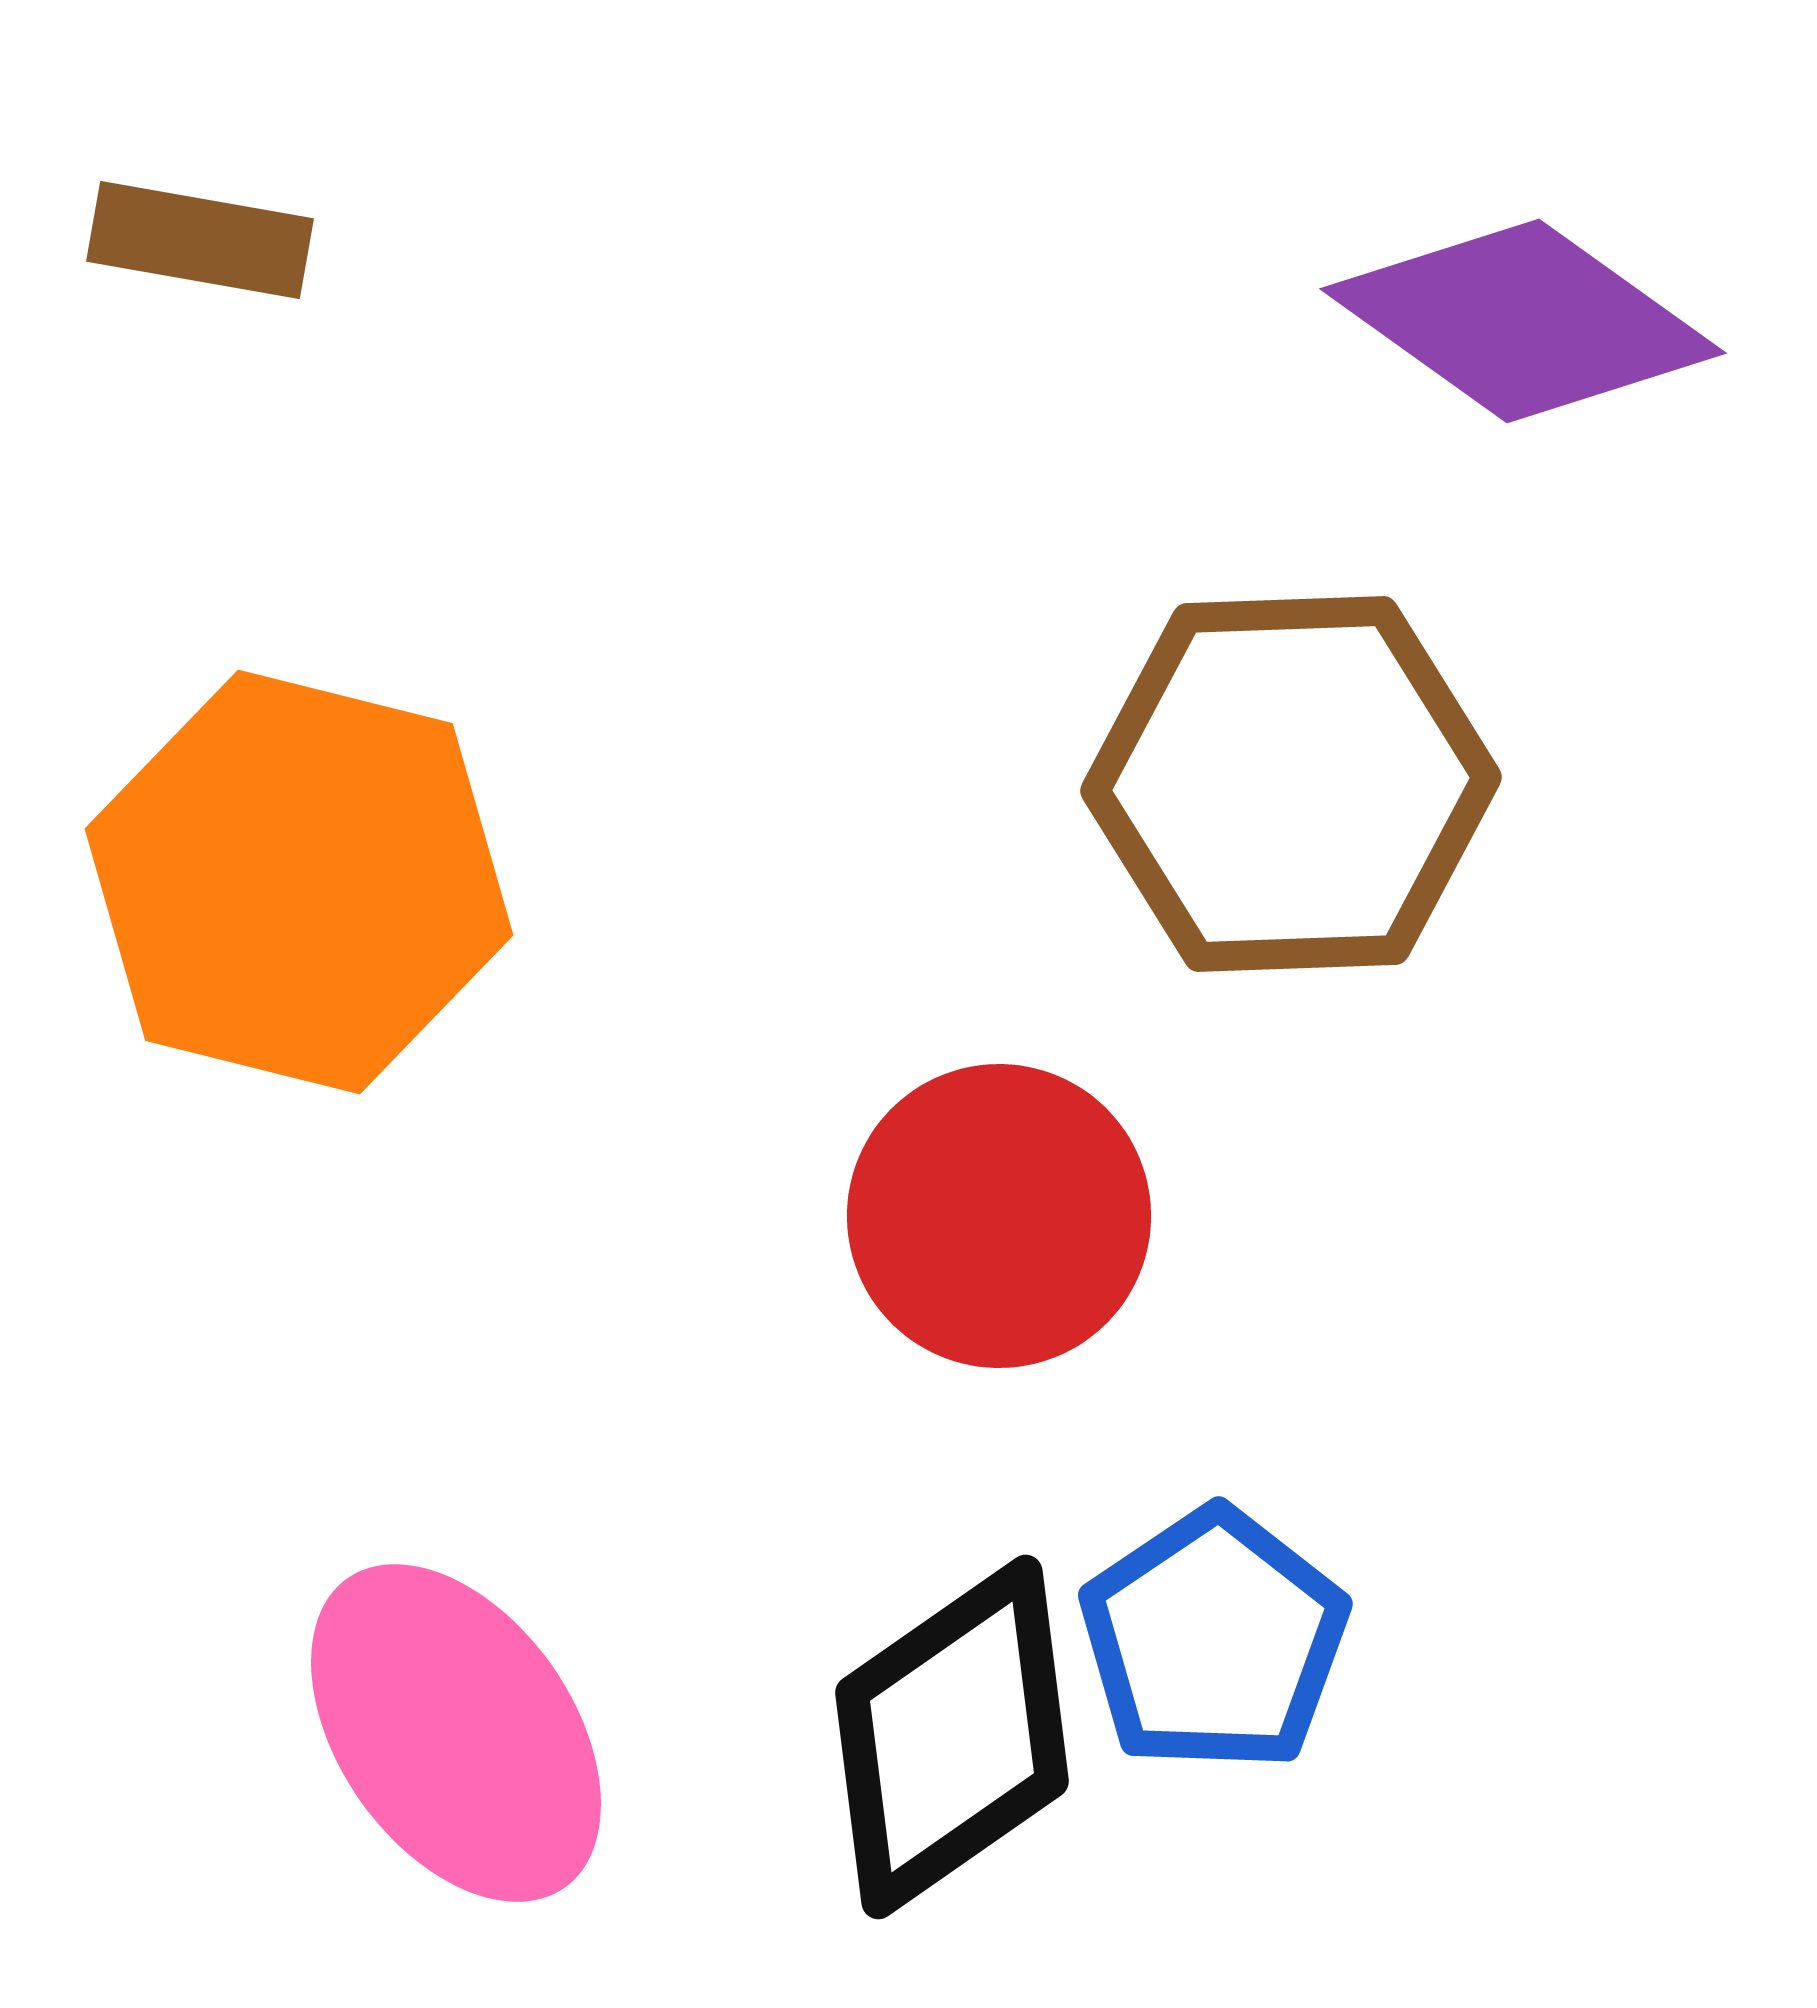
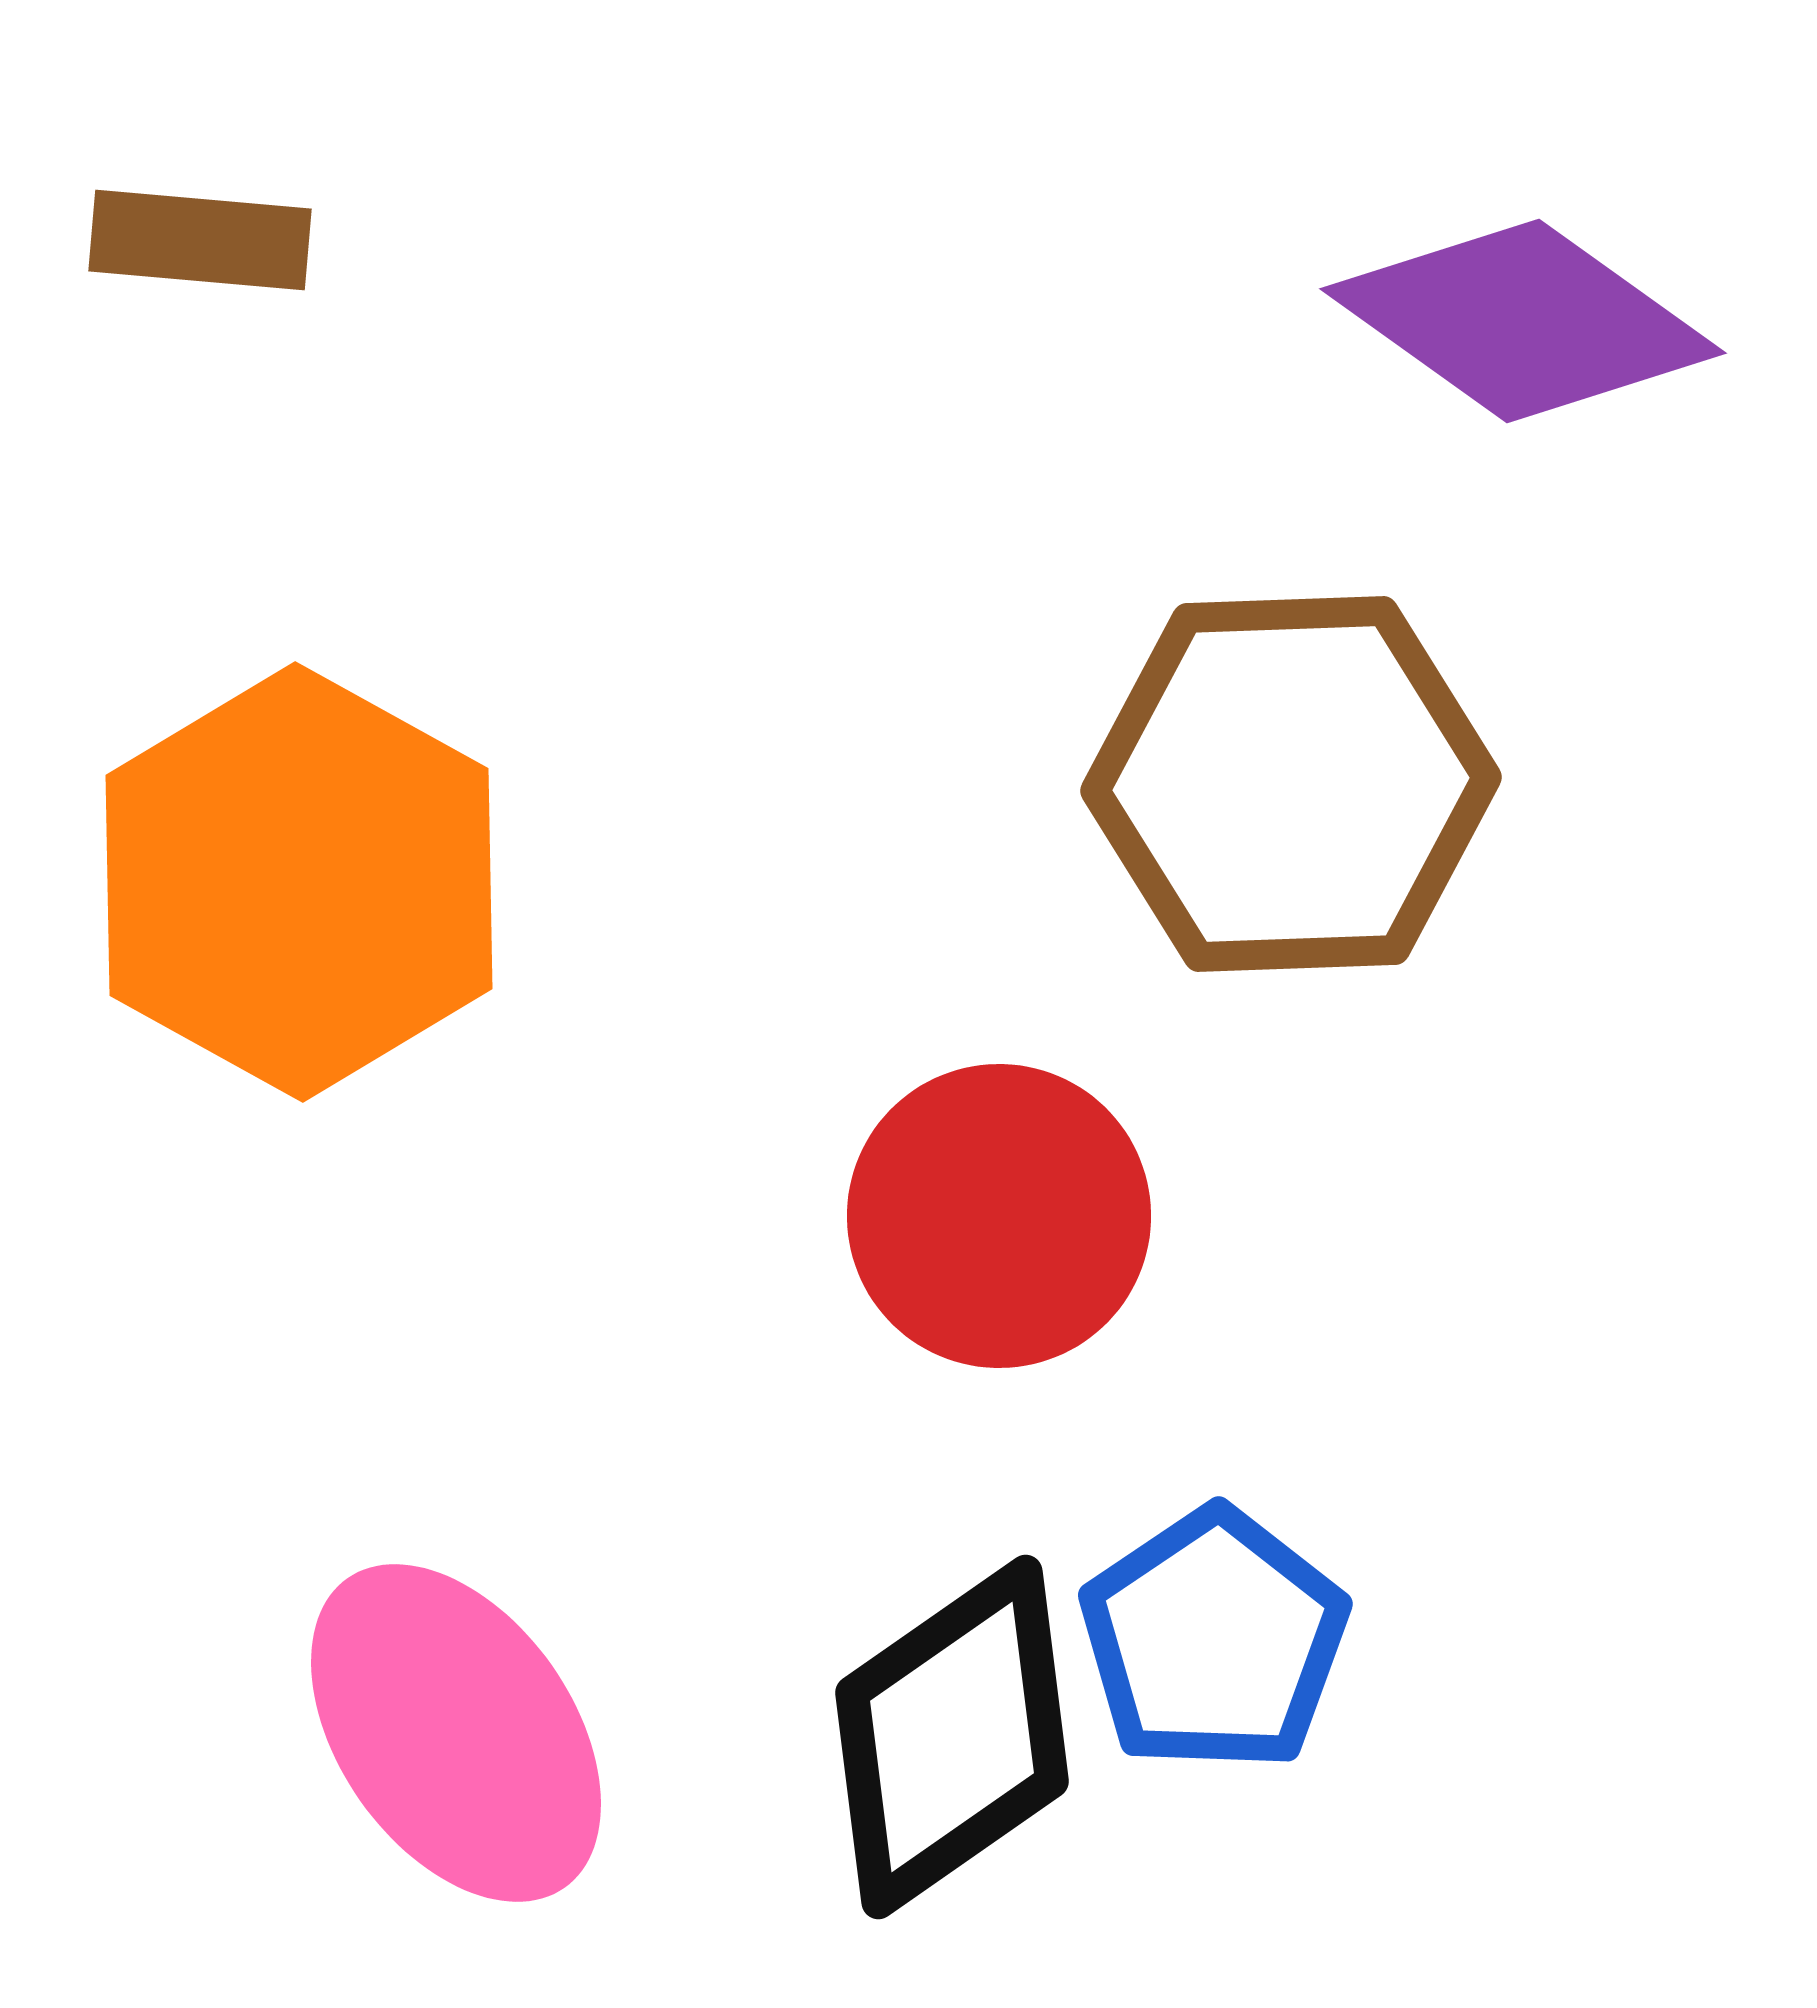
brown rectangle: rotated 5 degrees counterclockwise
orange hexagon: rotated 15 degrees clockwise
